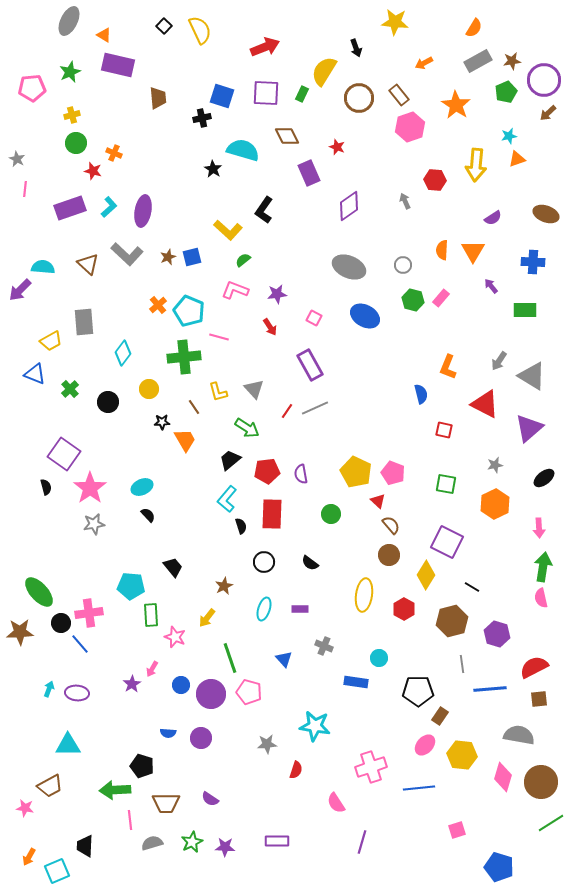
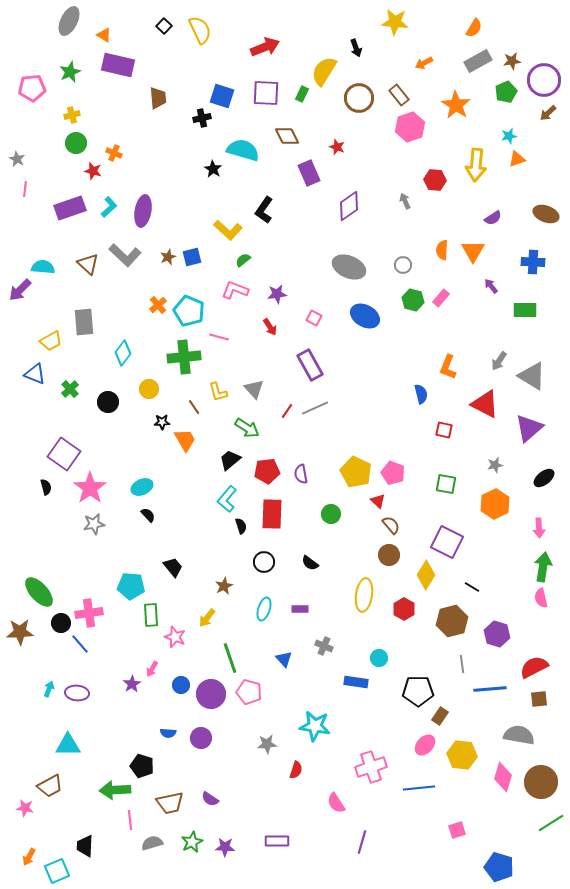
gray L-shape at (127, 254): moved 2 px left, 1 px down
brown trapezoid at (166, 803): moved 4 px right; rotated 12 degrees counterclockwise
